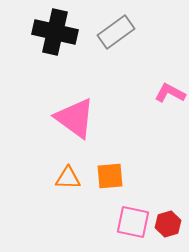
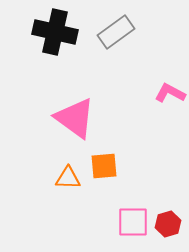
orange square: moved 6 px left, 10 px up
pink square: rotated 12 degrees counterclockwise
